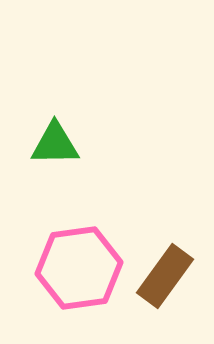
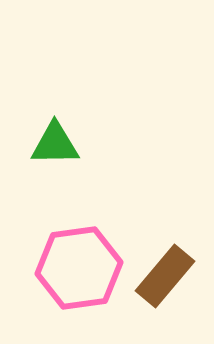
brown rectangle: rotated 4 degrees clockwise
